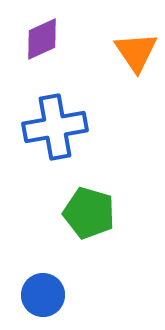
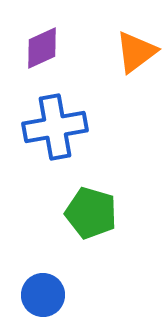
purple diamond: moved 9 px down
orange triangle: rotated 27 degrees clockwise
green pentagon: moved 2 px right
